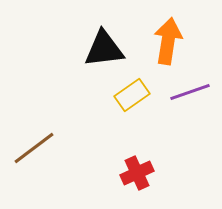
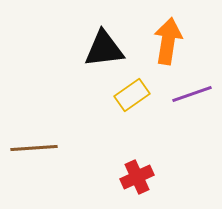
purple line: moved 2 px right, 2 px down
brown line: rotated 33 degrees clockwise
red cross: moved 4 px down
